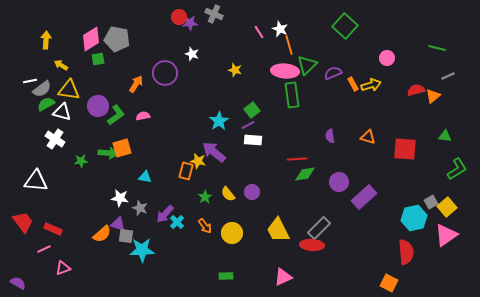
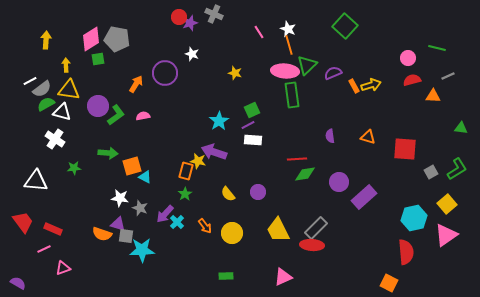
purple star at (190, 23): rotated 14 degrees counterclockwise
white star at (280, 29): moved 8 px right
pink circle at (387, 58): moved 21 px right
yellow arrow at (61, 65): moved 5 px right; rotated 56 degrees clockwise
yellow star at (235, 70): moved 3 px down
white line at (30, 81): rotated 16 degrees counterclockwise
orange rectangle at (353, 84): moved 1 px right, 2 px down
red semicircle at (416, 90): moved 4 px left, 10 px up
orange triangle at (433, 96): rotated 42 degrees clockwise
green square at (252, 110): rotated 14 degrees clockwise
green triangle at (445, 136): moved 16 px right, 8 px up
orange square at (122, 148): moved 10 px right, 18 px down
purple arrow at (214, 152): rotated 20 degrees counterclockwise
green star at (81, 161): moved 7 px left, 7 px down
cyan triangle at (145, 177): rotated 16 degrees clockwise
purple circle at (252, 192): moved 6 px right
green star at (205, 197): moved 20 px left, 3 px up
gray square at (431, 202): moved 30 px up
yellow square at (447, 207): moved 3 px up
gray rectangle at (319, 228): moved 3 px left
orange semicircle at (102, 234): rotated 60 degrees clockwise
